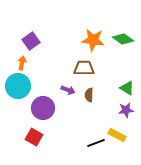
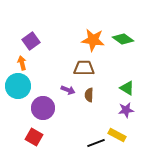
orange arrow: rotated 24 degrees counterclockwise
